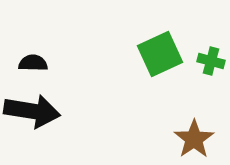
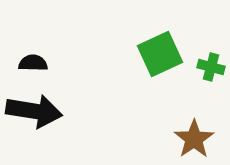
green cross: moved 6 px down
black arrow: moved 2 px right
